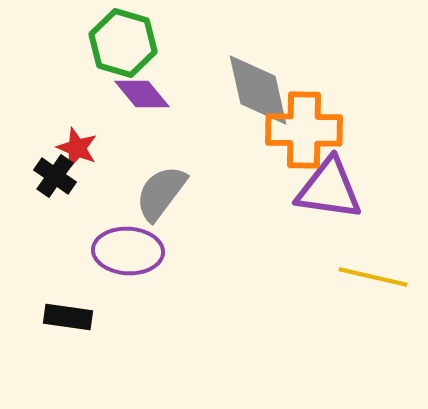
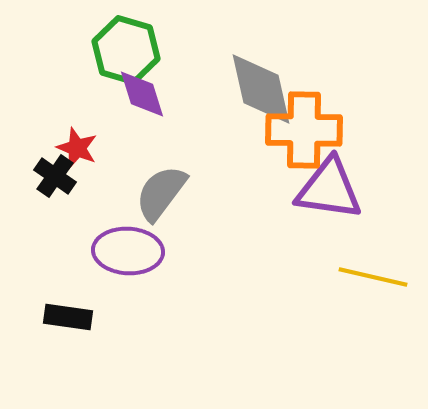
green hexagon: moved 3 px right, 7 px down
gray diamond: moved 3 px right, 1 px up
purple diamond: rotated 22 degrees clockwise
